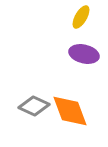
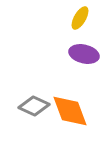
yellow ellipse: moved 1 px left, 1 px down
